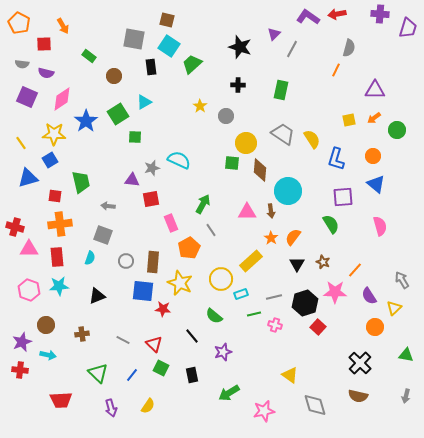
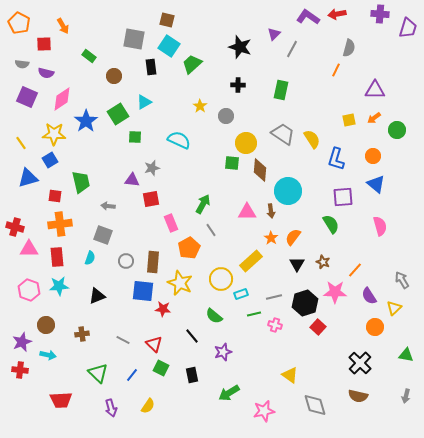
cyan semicircle at (179, 160): moved 20 px up
